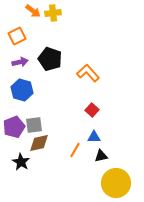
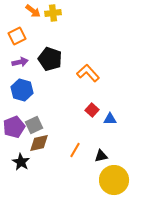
gray square: rotated 18 degrees counterclockwise
blue triangle: moved 16 px right, 18 px up
yellow circle: moved 2 px left, 3 px up
